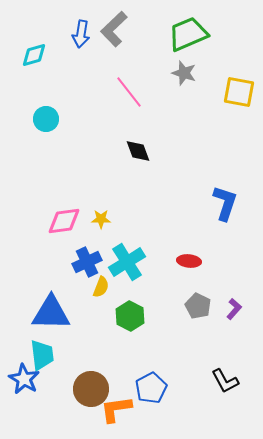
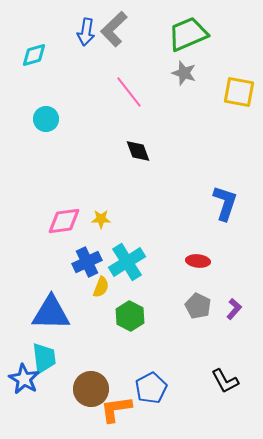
blue arrow: moved 5 px right, 2 px up
red ellipse: moved 9 px right
cyan trapezoid: moved 2 px right, 3 px down
